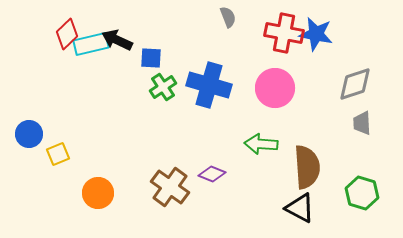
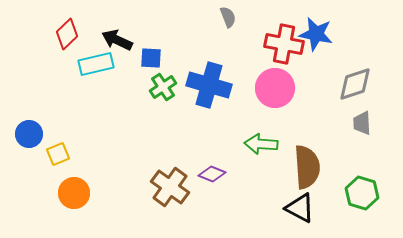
red cross: moved 11 px down
cyan rectangle: moved 5 px right, 20 px down
orange circle: moved 24 px left
